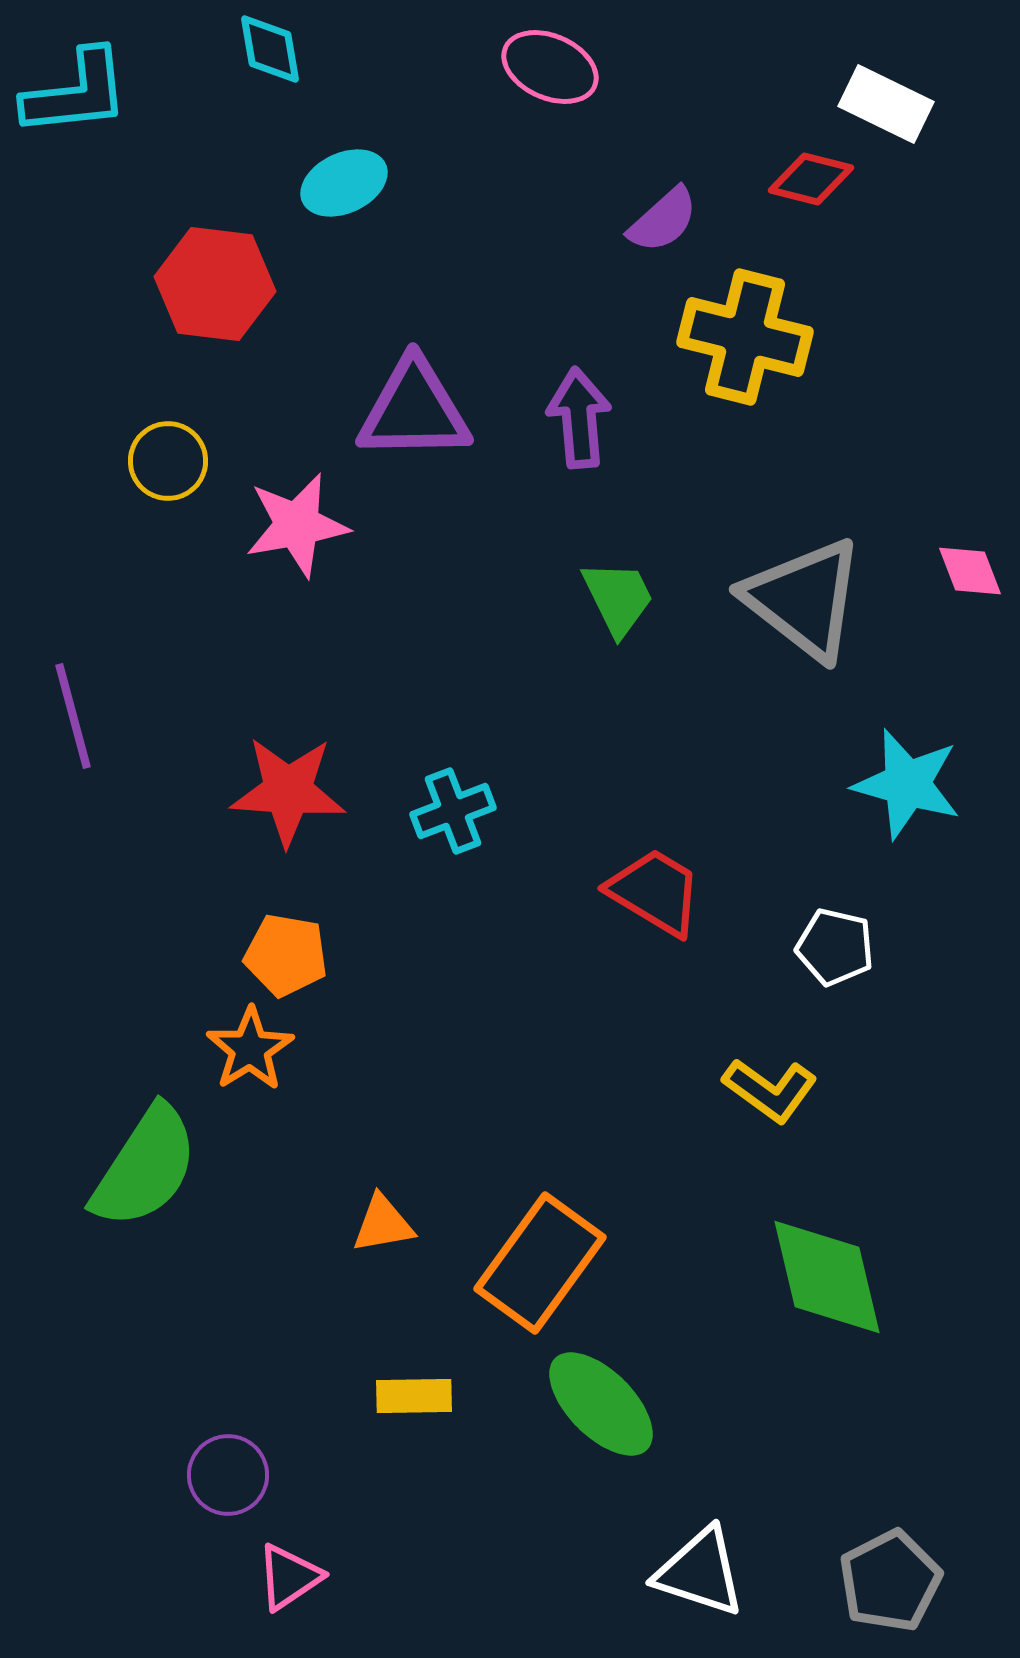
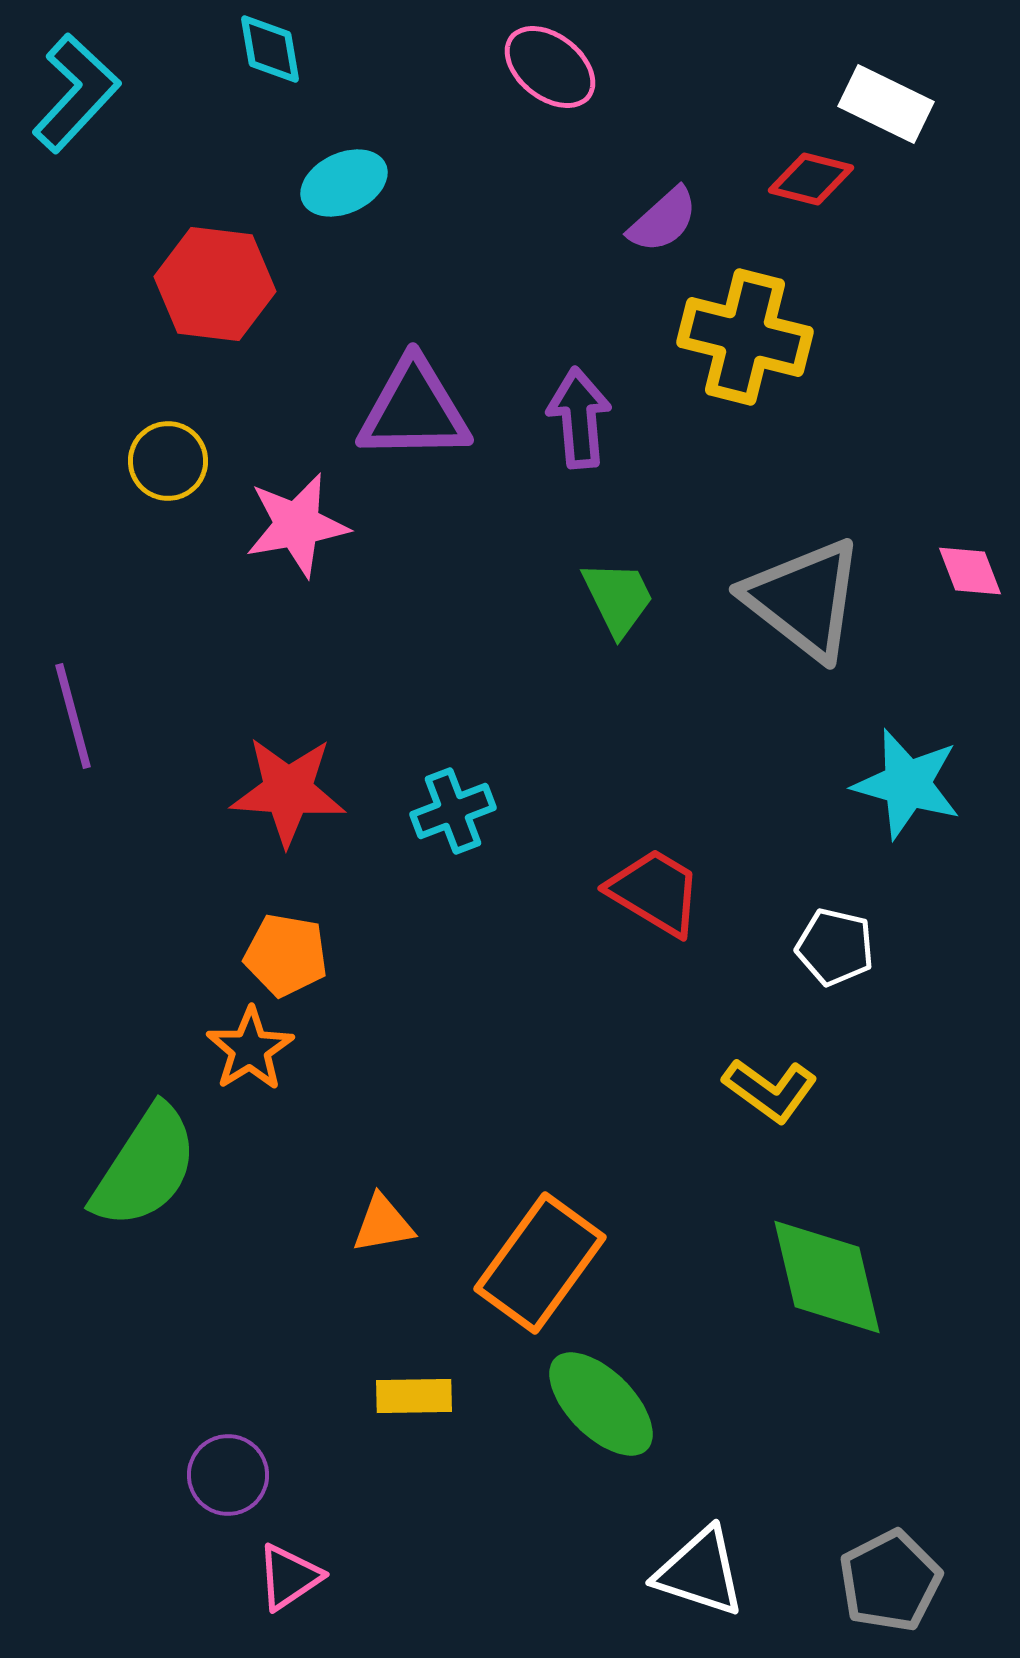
pink ellipse: rotated 14 degrees clockwise
cyan L-shape: rotated 41 degrees counterclockwise
